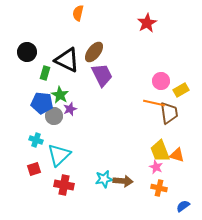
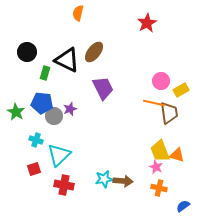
purple trapezoid: moved 1 px right, 13 px down
green star: moved 44 px left, 17 px down
